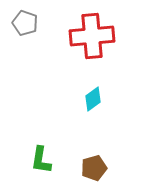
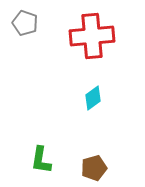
cyan diamond: moved 1 px up
